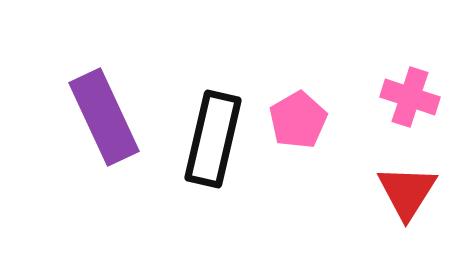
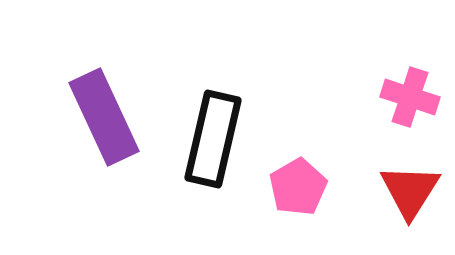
pink pentagon: moved 67 px down
red triangle: moved 3 px right, 1 px up
